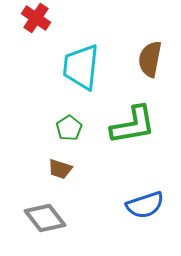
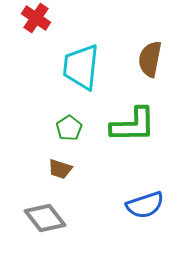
green L-shape: rotated 9 degrees clockwise
